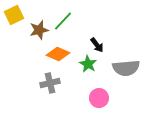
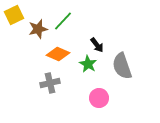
brown star: moved 1 px left, 1 px up
gray semicircle: moved 4 px left, 2 px up; rotated 76 degrees clockwise
